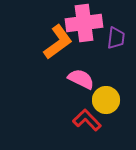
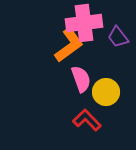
purple trapezoid: moved 2 px right, 1 px up; rotated 135 degrees clockwise
orange L-shape: moved 11 px right, 3 px down
pink semicircle: rotated 44 degrees clockwise
yellow circle: moved 8 px up
